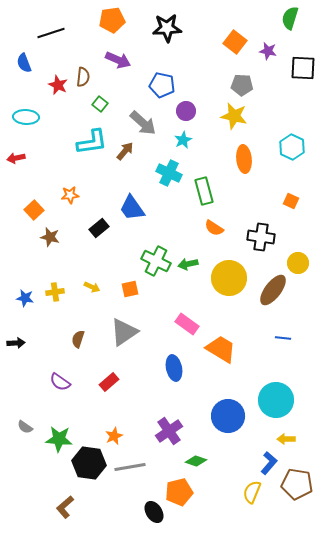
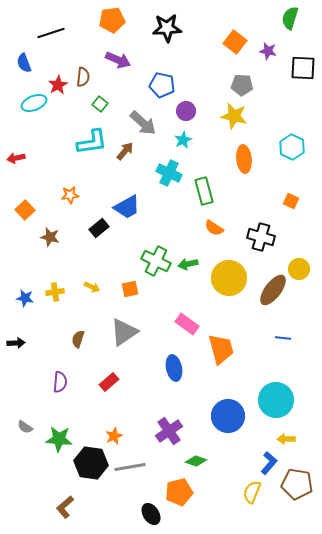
red star at (58, 85): rotated 18 degrees clockwise
cyan ellipse at (26, 117): moved 8 px right, 14 px up; rotated 25 degrees counterclockwise
blue trapezoid at (132, 208): moved 5 px left, 1 px up; rotated 84 degrees counterclockwise
orange square at (34, 210): moved 9 px left
black cross at (261, 237): rotated 8 degrees clockwise
yellow circle at (298, 263): moved 1 px right, 6 px down
orange trapezoid at (221, 349): rotated 44 degrees clockwise
purple semicircle at (60, 382): rotated 120 degrees counterclockwise
black hexagon at (89, 463): moved 2 px right
black ellipse at (154, 512): moved 3 px left, 2 px down
